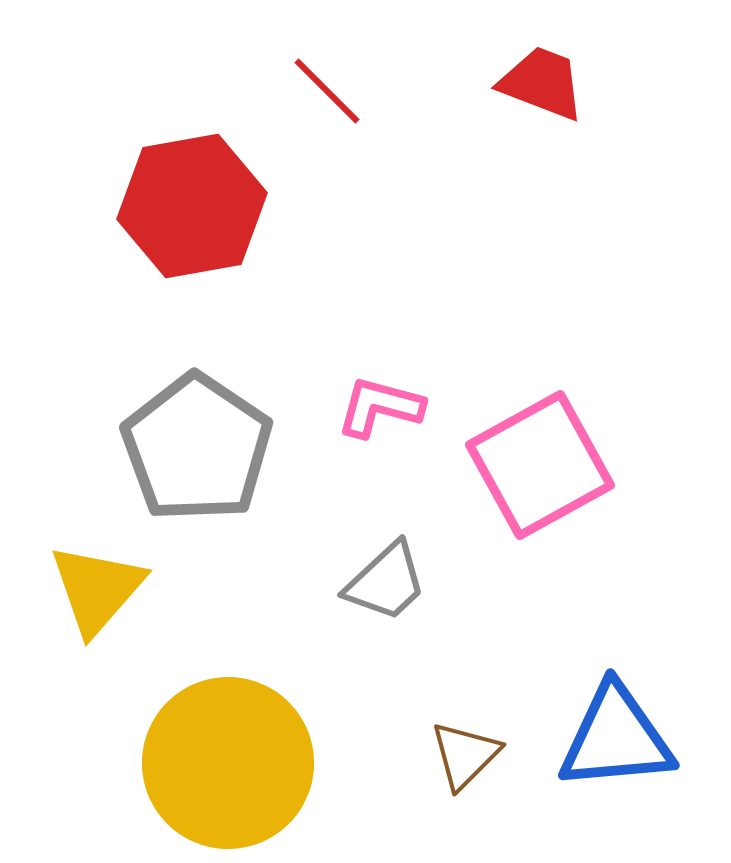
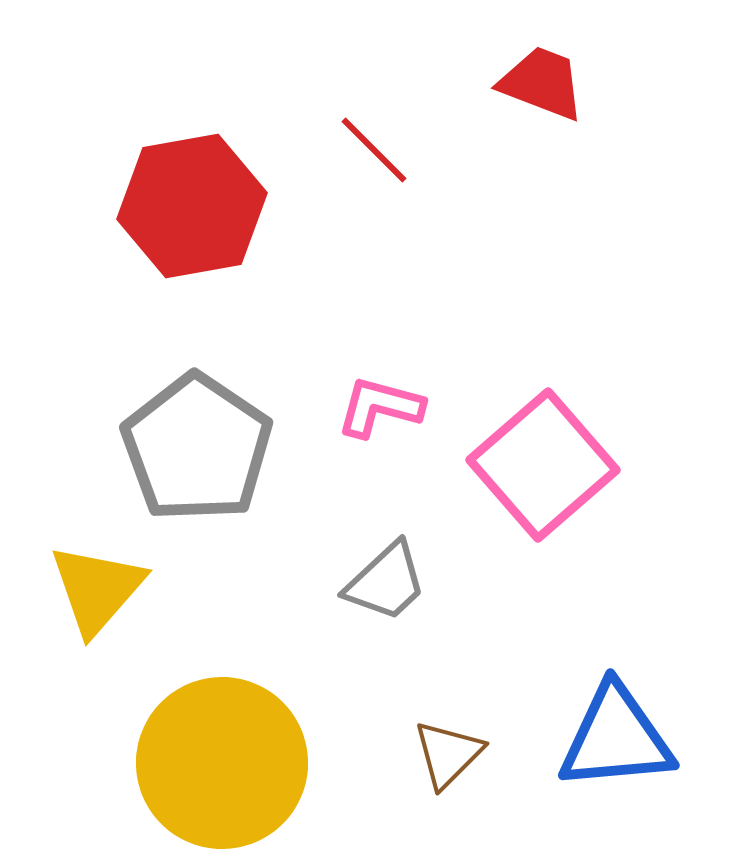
red line: moved 47 px right, 59 px down
pink square: moved 3 px right; rotated 12 degrees counterclockwise
brown triangle: moved 17 px left, 1 px up
yellow circle: moved 6 px left
